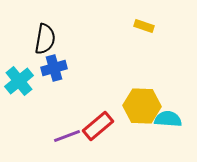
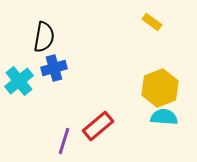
yellow rectangle: moved 8 px right, 4 px up; rotated 18 degrees clockwise
black semicircle: moved 1 px left, 2 px up
yellow hexagon: moved 18 px right, 18 px up; rotated 24 degrees counterclockwise
cyan semicircle: moved 4 px left, 2 px up
purple line: moved 3 px left, 5 px down; rotated 52 degrees counterclockwise
